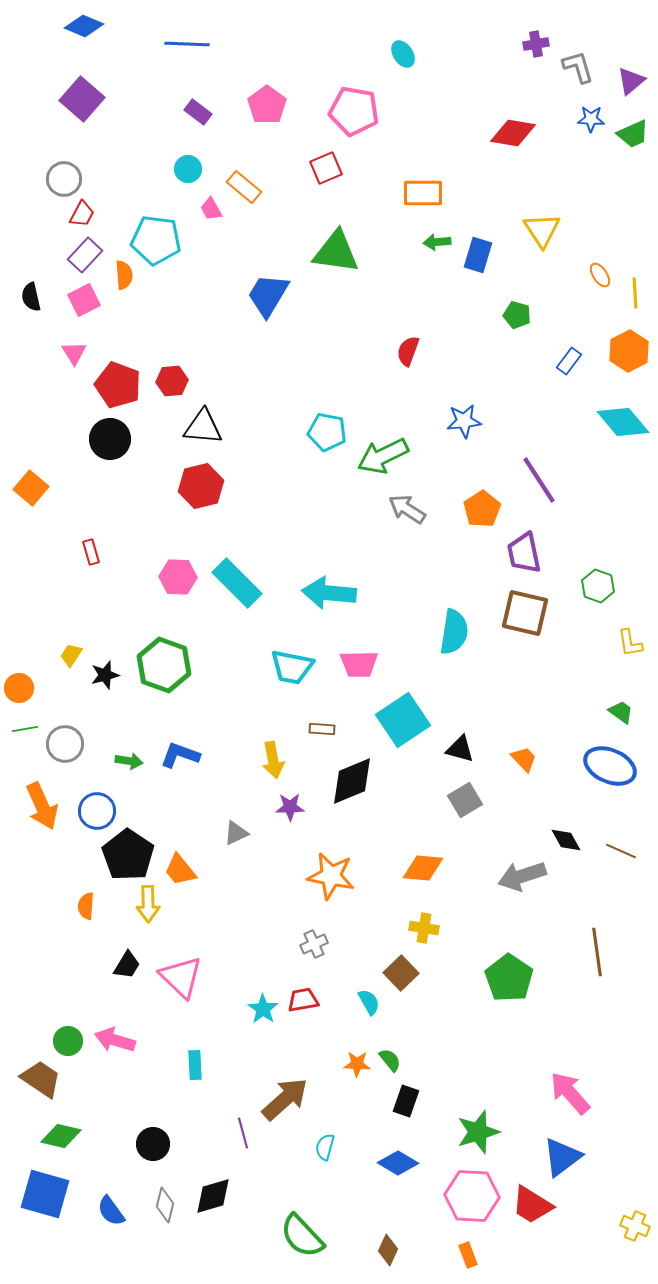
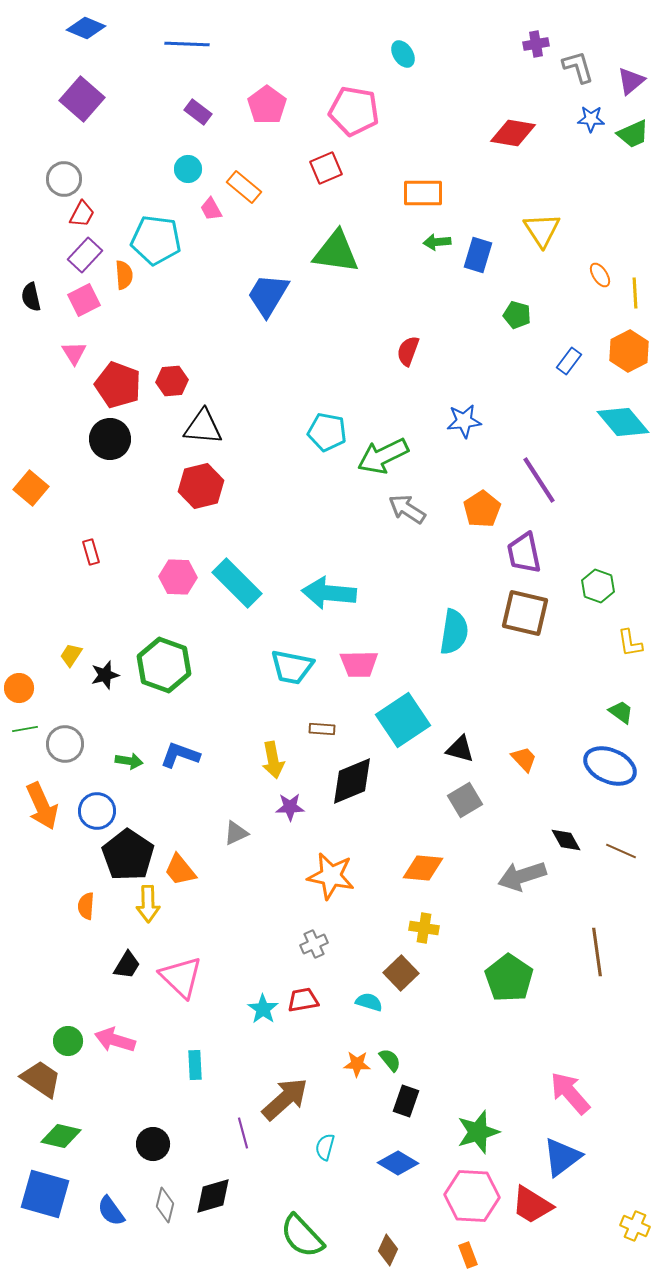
blue diamond at (84, 26): moved 2 px right, 2 px down
cyan semicircle at (369, 1002): rotated 44 degrees counterclockwise
